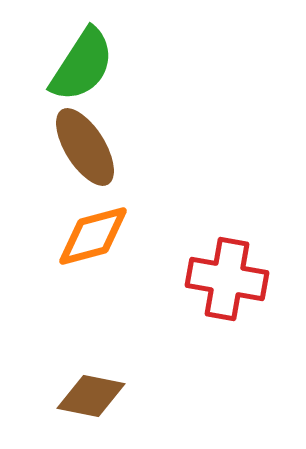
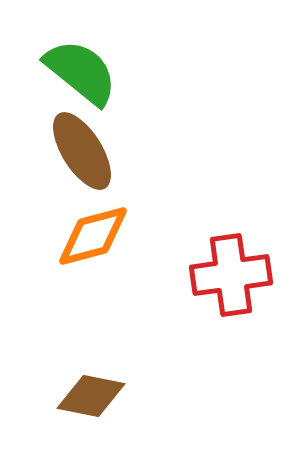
green semicircle: moved 1 px left, 7 px down; rotated 84 degrees counterclockwise
brown ellipse: moved 3 px left, 4 px down
red cross: moved 4 px right, 4 px up; rotated 18 degrees counterclockwise
